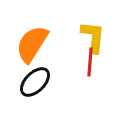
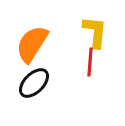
yellow L-shape: moved 2 px right, 5 px up
black ellipse: moved 1 px left, 1 px down
